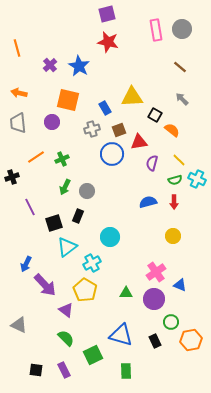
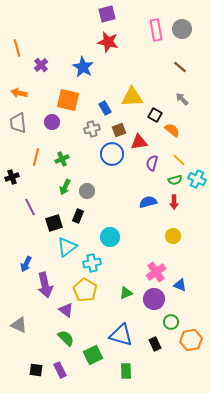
purple cross at (50, 65): moved 9 px left
blue star at (79, 66): moved 4 px right, 1 px down
orange line at (36, 157): rotated 42 degrees counterclockwise
cyan cross at (92, 263): rotated 18 degrees clockwise
purple arrow at (45, 285): rotated 30 degrees clockwise
green triangle at (126, 293): rotated 24 degrees counterclockwise
black rectangle at (155, 341): moved 3 px down
purple rectangle at (64, 370): moved 4 px left
